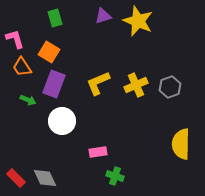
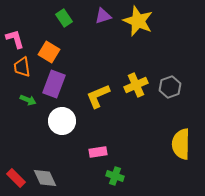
green rectangle: moved 9 px right; rotated 18 degrees counterclockwise
orange trapezoid: rotated 25 degrees clockwise
yellow L-shape: moved 13 px down
